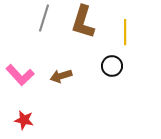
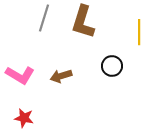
yellow line: moved 14 px right
pink L-shape: rotated 16 degrees counterclockwise
red star: moved 2 px up
